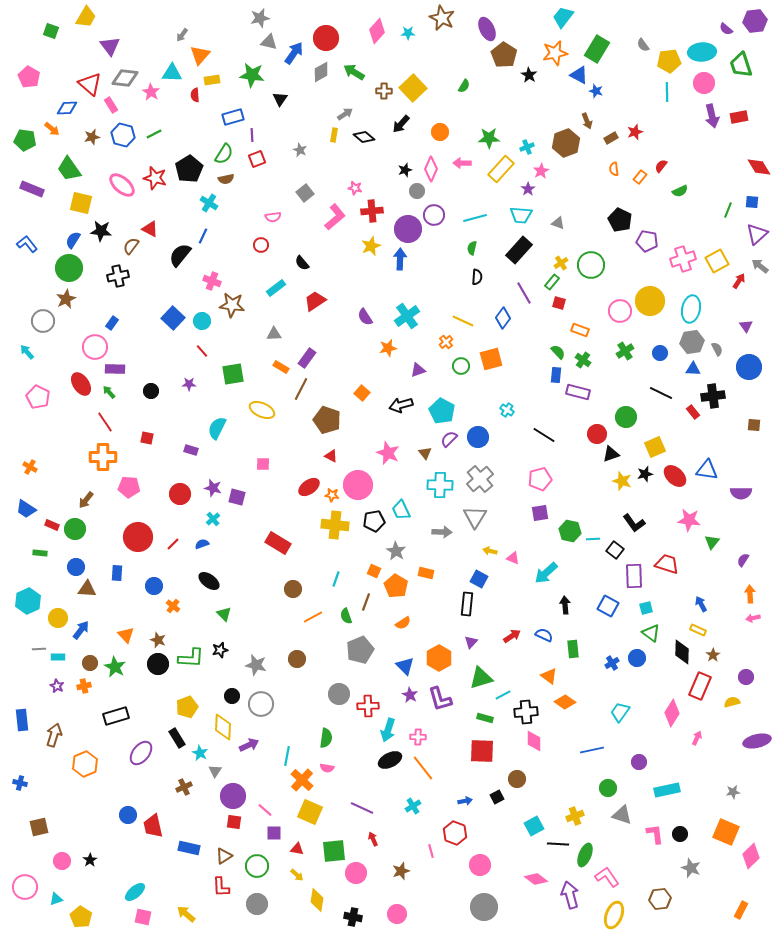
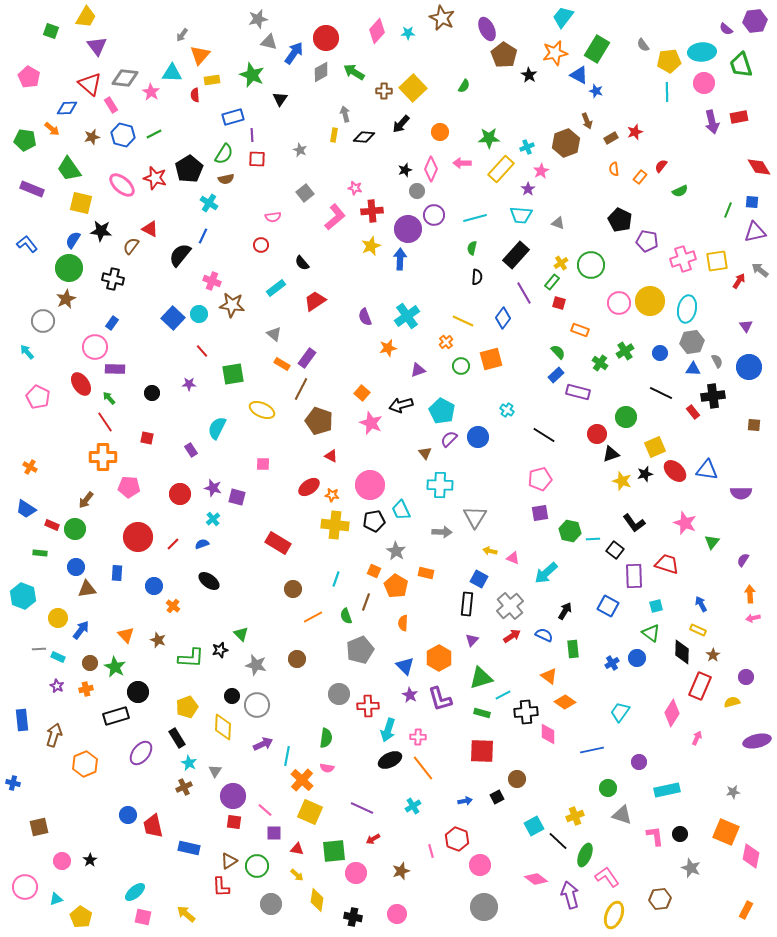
gray star at (260, 18): moved 2 px left, 1 px down
purple triangle at (110, 46): moved 13 px left
green star at (252, 75): rotated 15 degrees clockwise
gray arrow at (345, 114): rotated 70 degrees counterclockwise
purple arrow at (712, 116): moved 6 px down
black diamond at (364, 137): rotated 35 degrees counterclockwise
red square at (257, 159): rotated 24 degrees clockwise
purple triangle at (757, 234): moved 2 px left, 2 px up; rotated 30 degrees clockwise
black rectangle at (519, 250): moved 3 px left, 5 px down
yellow square at (717, 261): rotated 20 degrees clockwise
gray arrow at (760, 266): moved 4 px down
black cross at (118, 276): moved 5 px left, 3 px down; rotated 25 degrees clockwise
cyan ellipse at (691, 309): moved 4 px left
pink circle at (620, 311): moved 1 px left, 8 px up
purple semicircle at (365, 317): rotated 12 degrees clockwise
cyan circle at (202, 321): moved 3 px left, 7 px up
gray triangle at (274, 334): rotated 42 degrees clockwise
gray semicircle at (717, 349): moved 12 px down
green cross at (583, 360): moved 17 px right, 3 px down
orange rectangle at (281, 367): moved 1 px right, 3 px up
blue rectangle at (556, 375): rotated 42 degrees clockwise
black circle at (151, 391): moved 1 px right, 2 px down
green arrow at (109, 392): moved 6 px down
brown pentagon at (327, 420): moved 8 px left, 1 px down
purple rectangle at (191, 450): rotated 40 degrees clockwise
pink star at (388, 453): moved 17 px left, 30 px up
red ellipse at (675, 476): moved 5 px up
gray cross at (480, 479): moved 30 px right, 127 px down
pink circle at (358, 485): moved 12 px right
pink star at (689, 520): moved 4 px left, 3 px down; rotated 15 degrees clockwise
brown triangle at (87, 589): rotated 12 degrees counterclockwise
cyan hexagon at (28, 601): moved 5 px left, 5 px up; rotated 15 degrees counterclockwise
black arrow at (565, 605): moved 6 px down; rotated 36 degrees clockwise
cyan square at (646, 608): moved 10 px right, 2 px up
green triangle at (224, 614): moved 17 px right, 20 px down
orange semicircle at (403, 623): rotated 126 degrees clockwise
purple triangle at (471, 642): moved 1 px right, 2 px up
cyan rectangle at (58, 657): rotated 24 degrees clockwise
black circle at (158, 664): moved 20 px left, 28 px down
orange cross at (84, 686): moved 2 px right, 3 px down
gray circle at (261, 704): moved 4 px left, 1 px down
green rectangle at (485, 718): moved 3 px left, 5 px up
pink diamond at (534, 741): moved 14 px right, 7 px up
purple arrow at (249, 745): moved 14 px right, 1 px up
cyan star at (200, 753): moved 11 px left, 10 px down
blue cross at (20, 783): moved 7 px left
red hexagon at (455, 833): moved 2 px right, 6 px down
pink L-shape at (655, 834): moved 2 px down
red arrow at (373, 839): rotated 96 degrees counterclockwise
black line at (558, 844): moved 3 px up; rotated 40 degrees clockwise
brown triangle at (224, 856): moved 5 px right, 5 px down
pink diamond at (751, 856): rotated 35 degrees counterclockwise
gray circle at (257, 904): moved 14 px right
orange rectangle at (741, 910): moved 5 px right
